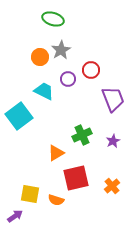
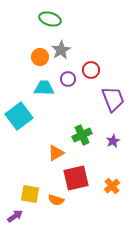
green ellipse: moved 3 px left
cyan trapezoid: moved 3 px up; rotated 25 degrees counterclockwise
